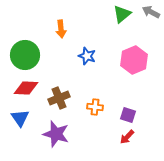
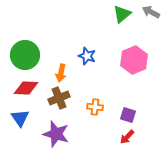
orange arrow: moved 44 px down; rotated 18 degrees clockwise
